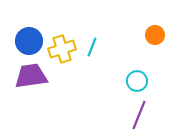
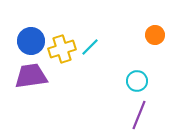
blue circle: moved 2 px right
cyan line: moved 2 px left; rotated 24 degrees clockwise
